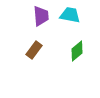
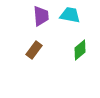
green diamond: moved 3 px right, 1 px up
